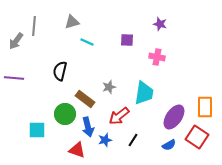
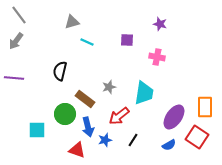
gray line: moved 15 px left, 11 px up; rotated 42 degrees counterclockwise
